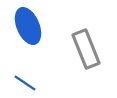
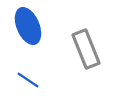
blue line: moved 3 px right, 3 px up
